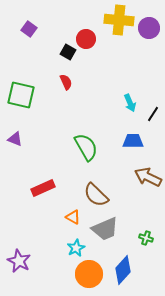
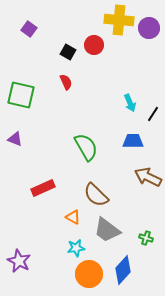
red circle: moved 8 px right, 6 px down
gray trapezoid: moved 2 px right, 1 px down; rotated 60 degrees clockwise
cyan star: rotated 18 degrees clockwise
